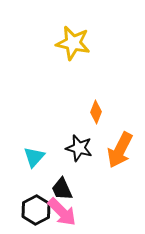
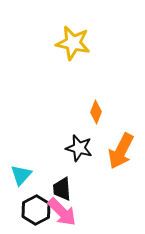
orange arrow: moved 1 px right, 1 px down
cyan triangle: moved 13 px left, 18 px down
black trapezoid: rotated 20 degrees clockwise
